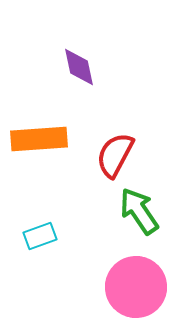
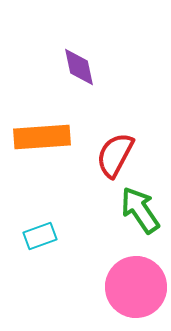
orange rectangle: moved 3 px right, 2 px up
green arrow: moved 1 px right, 1 px up
